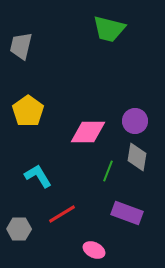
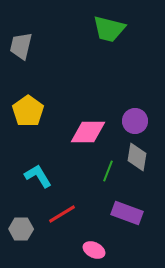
gray hexagon: moved 2 px right
